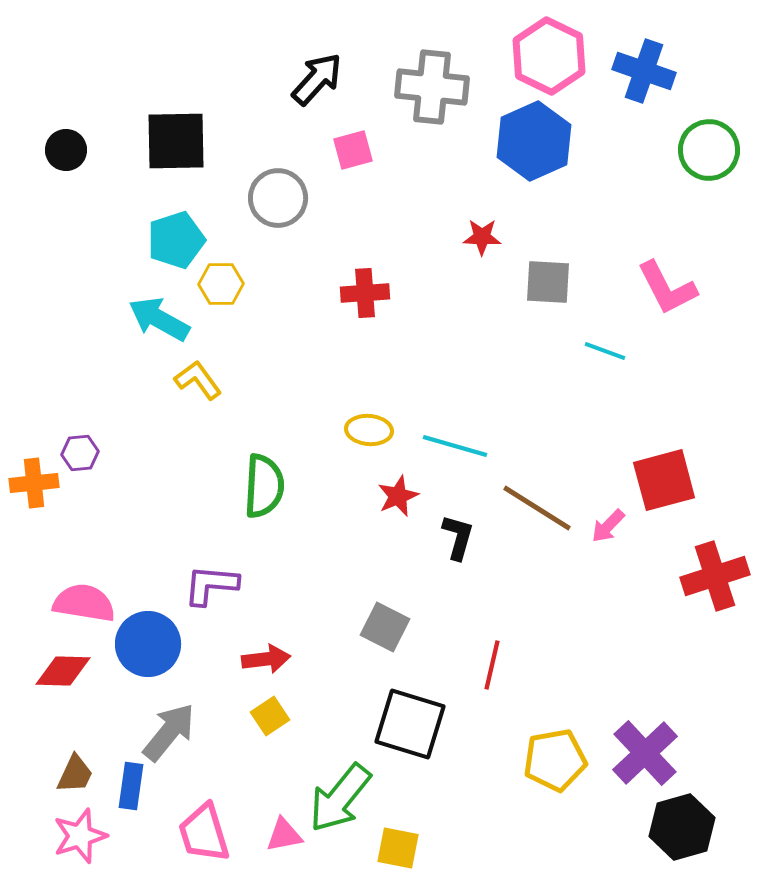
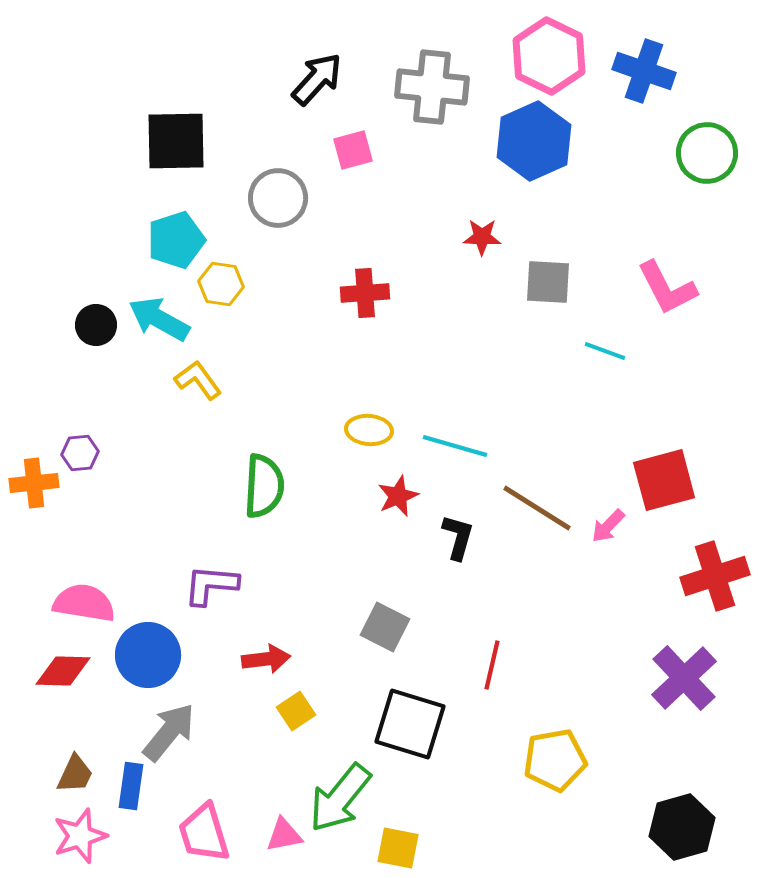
black circle at (66, 150): moved 30 px right, 175 px down
green circle at (709, 150): moved 2 px left, 3 px down
yellow hexagon at (221, 284): rotated 9 degrees clockwise
blue circle at (148, 644): moved 11 px down
yellow square at (270, 716): moved 26 px right, 5 px up
purple cross at (645, 753): moved 39 px right, 75 px up
